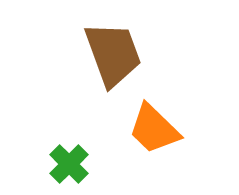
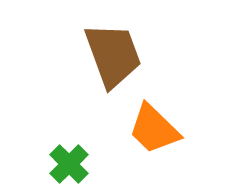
brown trapezoid: moved 1 px down
